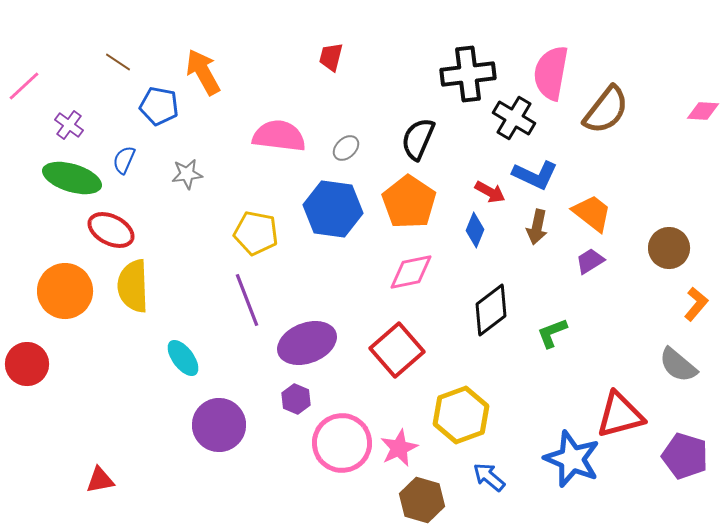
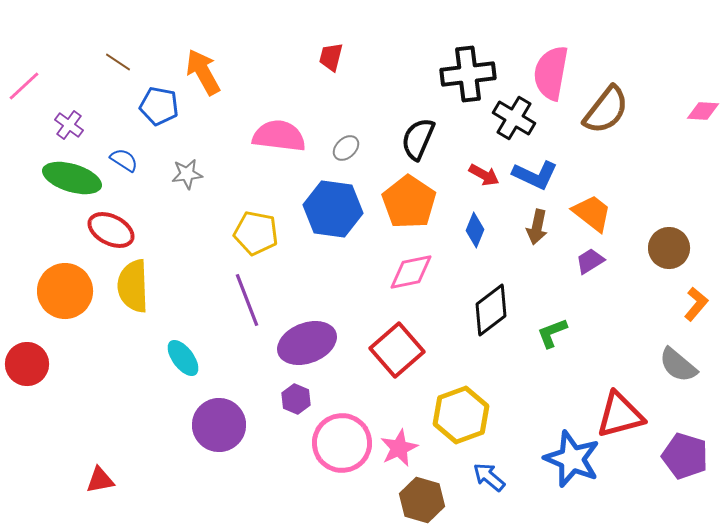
blue semicircle at (124, 160): rotated 100 degrees clockwise
red arrow at (490, 192): moved 6 px left, 17 px up
